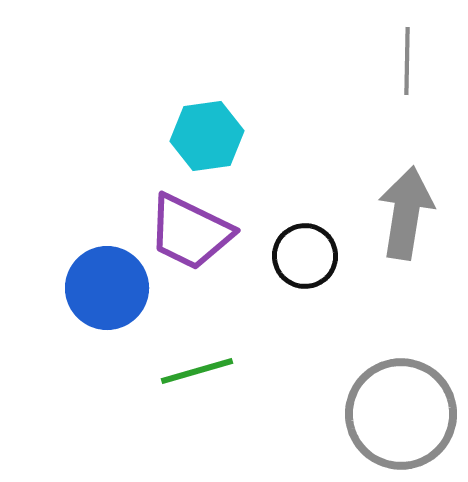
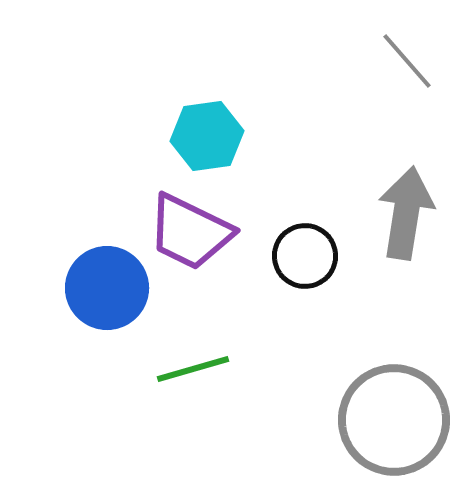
gray line: rotated 42 degrees counterclockwise
green line: moved 4 px left, 2 px up
gray circle: moved 7 px left, 6 px down
